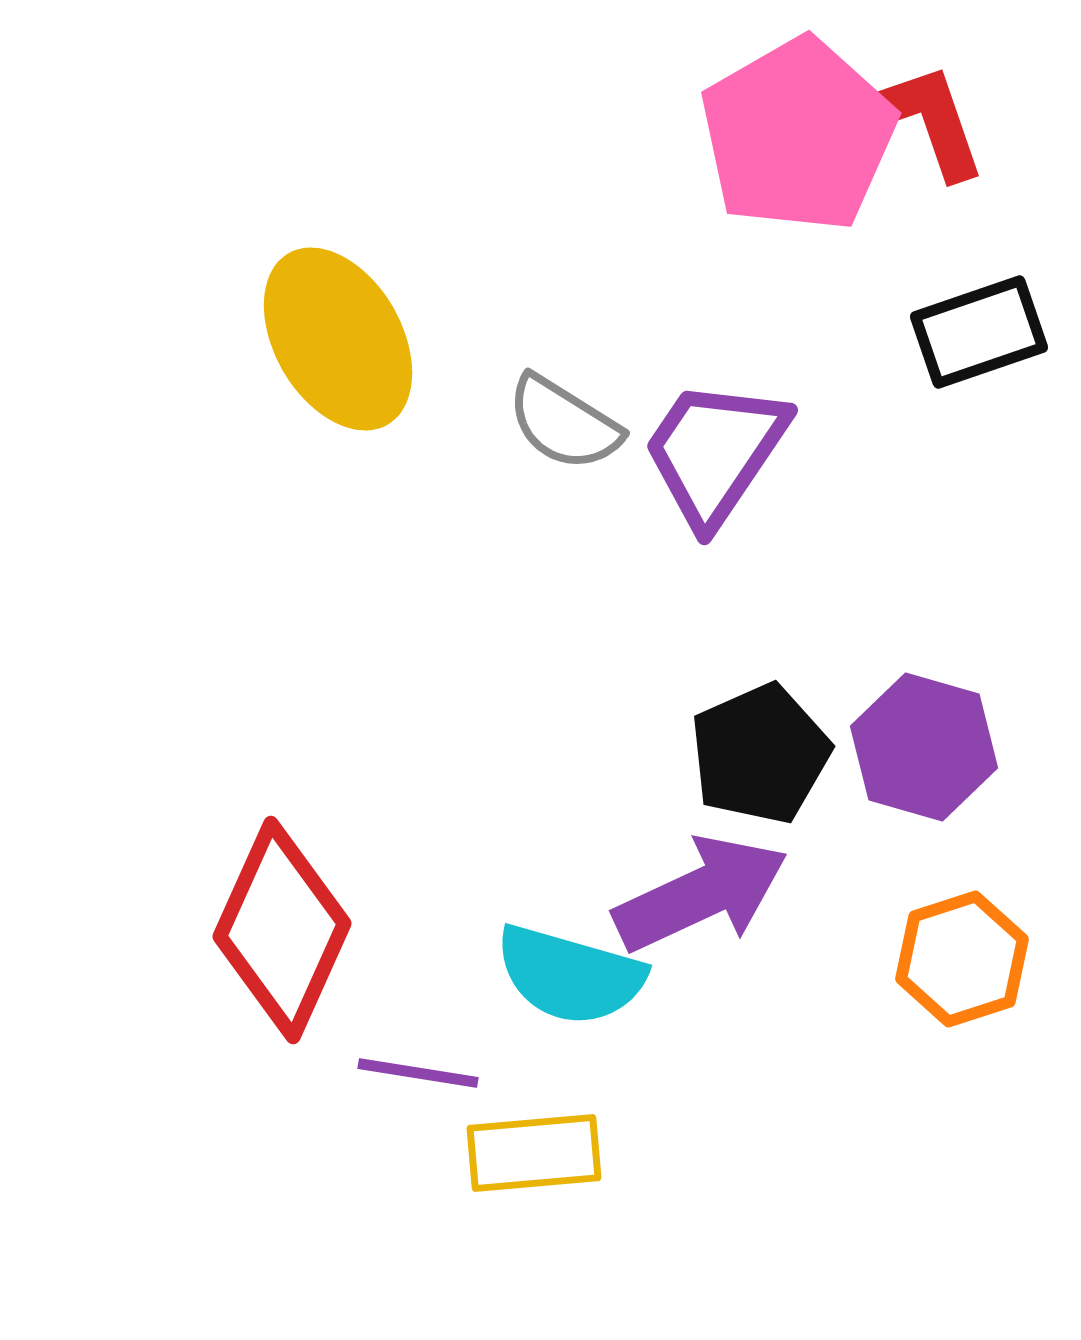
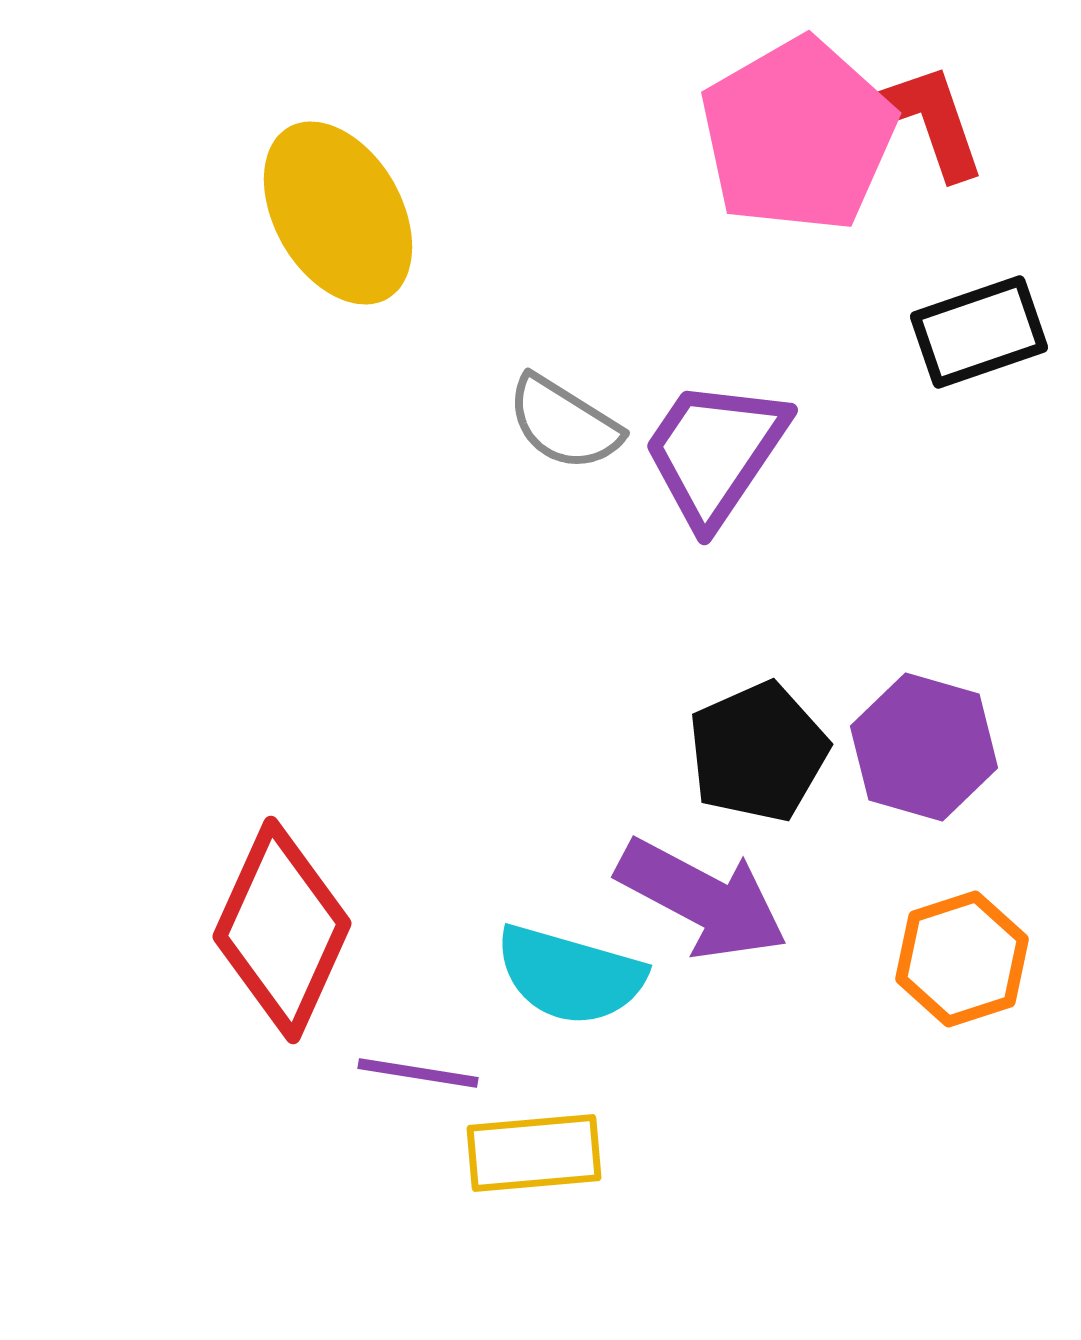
yellow ellipse: moved 126 px up
black pentagon: moved 2 px left, 2 px up
purple arrow: moved 1 px right, 5 px down; rotated 53 degrees clockwise
